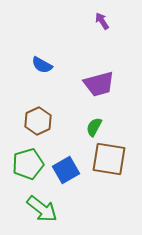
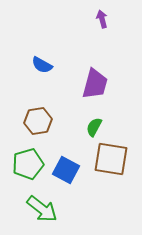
purple arrow: moved 2 px up; rotated 18 degrees clockwise
purple trapezoid: moved 4 px left; rotated 60 degrees counterclockwise
brown hexagon: rotated 16 degrees clockwise
brown square: moved 2 px right
blue square: rotated 32 degrees counterclockwise
